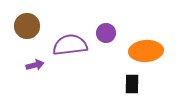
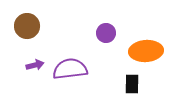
purple semicircle: moved 24 px down
